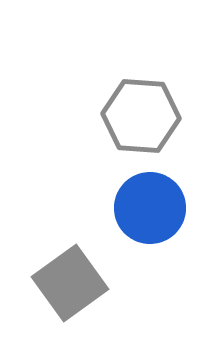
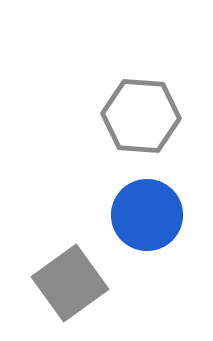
blue circle: moved 3 px left, 7 px down
